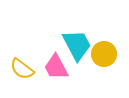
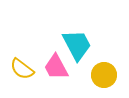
yellow circle: moved 21 px down
